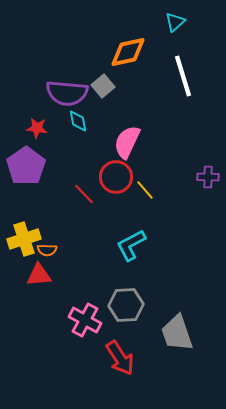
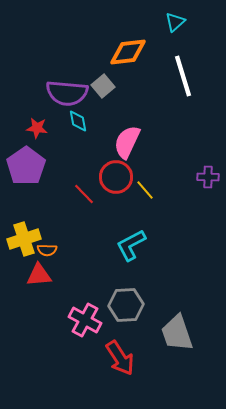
orange diamond: rotated 6 degrees clockwise
